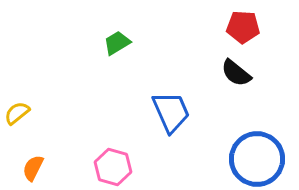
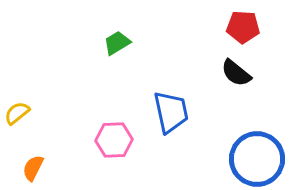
blue trapezoid: rotated 12 degrees clockwise
pink hexagon: moved 1 px right, 27 px up; rotated 18 degrees counterclockwise
